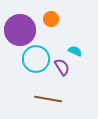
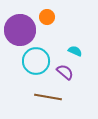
orange circle: moved 4 px left, 2 px up
cyan circle: moved 2 px down
purple semicircle: moved 3 px right, 5 px down; rotated 18 degrees counterclockwise
brown line: moved 2 px up
